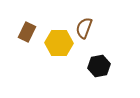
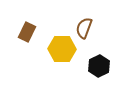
yellow hexagon: moved 3 px right, 6 px down
black hexagon: rotated 15 degrees counterclockwise
